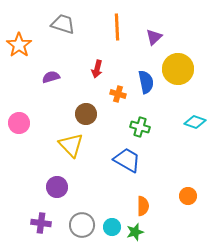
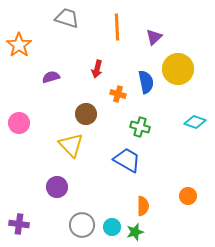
gray trapezoid: moved 4 px right, 6 px up
purple cross: moved 22 px left, 1 px down
